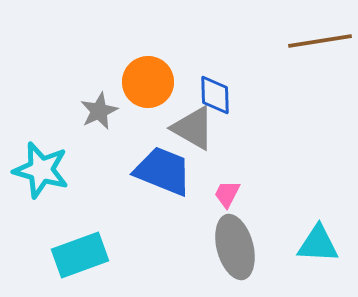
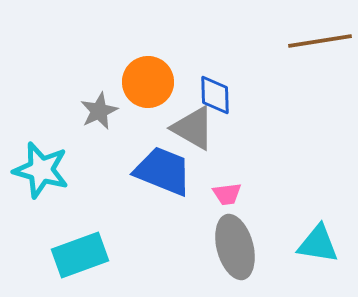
pink trapezoid: rotated 124 degrees counterclockwise
cyan triangle: rotated 6 degrees clockwise
